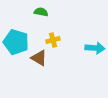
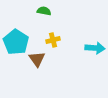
green semicircle: moved 3 px right, 1 px up
cyan pentagon: rotated 15 degrees clockwise
brown triangle: moved 2 px left, 1 px down; rotated 24 degrees clockwise
